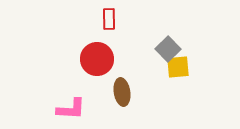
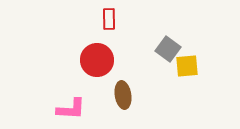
gray square: rotated 10 degrees counterclockwise
red circle: moved 1 px down
yellow square: moved 9 px right, 1 px up
brown ellipse: moved 1 px right, 3 px down
